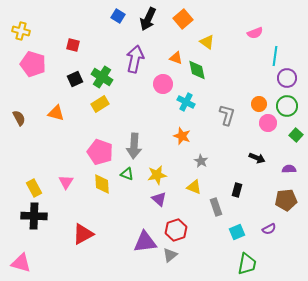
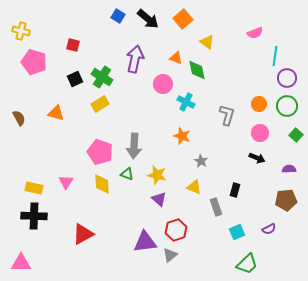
black arrow at (148, 19): rotated 75 degrees counterclockwise
pink pentagon at (33, 64): moved 1 px right, 2 px up
pink circle at (268, 123): moved 8 px left, 10 px down
yellow star at (157, 175): rotated 24 degrees clockwise
yellow rectangle at (34, 188): rotated 48 degrees counterclockwise
black rectangle at (237, 190): moved 2 px left
pink triangle at (21, 263): rotated 15 degrees counterclockwise
green trapezoid at (247, 264): rotated 35 degrees clockwise
